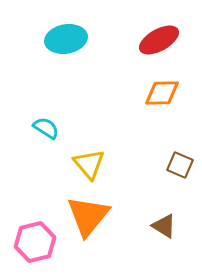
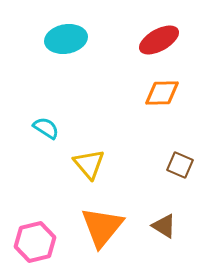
orange triangle: moved 14 px right, 11 px down
